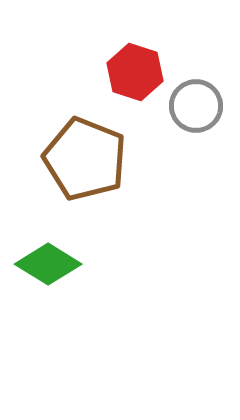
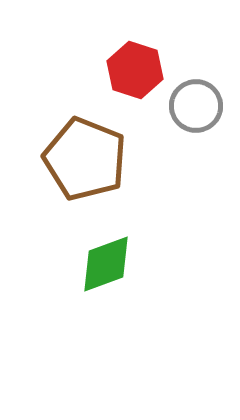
red hexagon: moved 2 px up
green diamond: moved 58 px right; rotated 52 degrees counterclockwise
